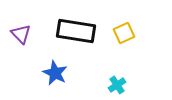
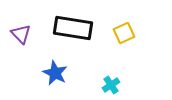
black rectangle: moved 3 px left, 3 px up
cyan cross: moved 6 px left
